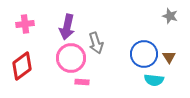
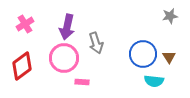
gray star: rotated 28 degrees counterclockwise
pink cross: rotated 24 degrees counterclockwise
blue circle: moved 1 px left
pink circle: moved 7 px left
cyan semicircle: moved 1 px down
